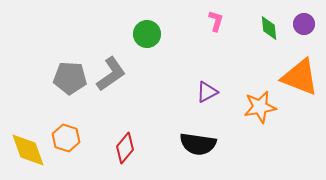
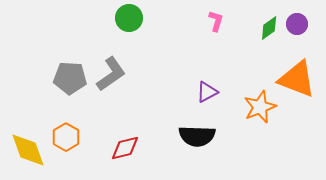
purple circle: moved 7 px left
green diamond: rotated 60 degrees clockwise
green circle: moved 18 px left, 16 px up
orange triangle: moved 3 px left, 2 px down
orange star: rotated 12 degrees counterclockwise
orange hexagon: moved 1 px up; rotated 12 degrees clockwise
black semicircle: moved 1 px left, 8 px up; rotated 6 degrees counterclockwise
red diamond: rotated 36 degrees clockwise
